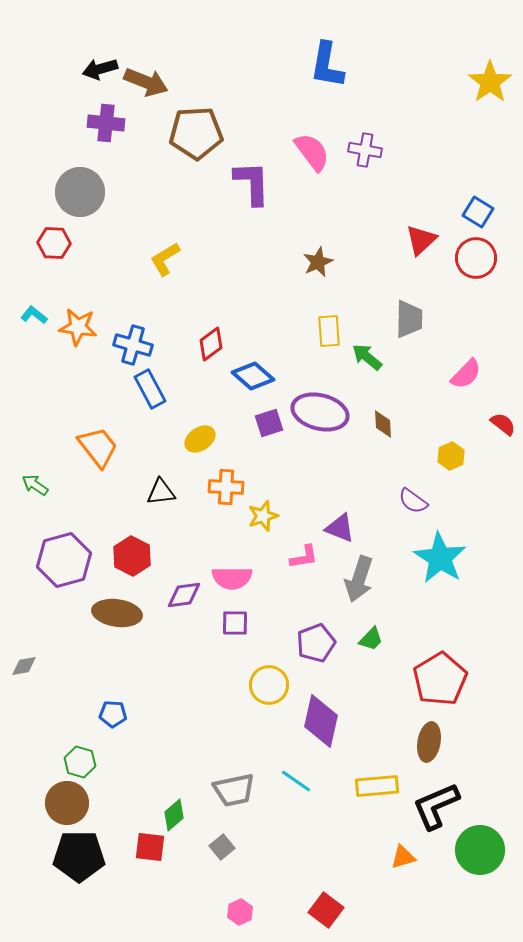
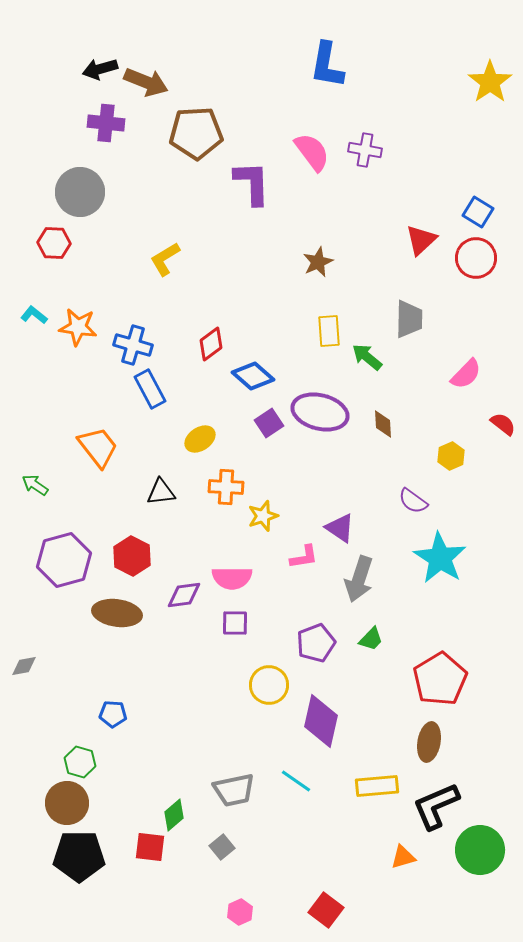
purple square at (269, 423): rotated 16 degrees counterclockwise
purple triangle at (340, 528): rotated 12 degrees clockwise
